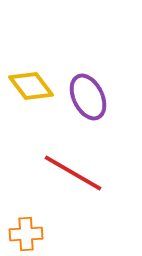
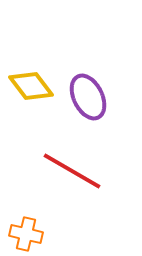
red line: moved 1 px left, 2 px up
orange cross: rotated 16 degrees clockwise
